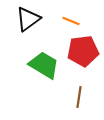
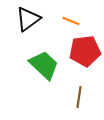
red pentagon: moved 2 px right
green trapezoid: rotated 12 degrees clockwise
